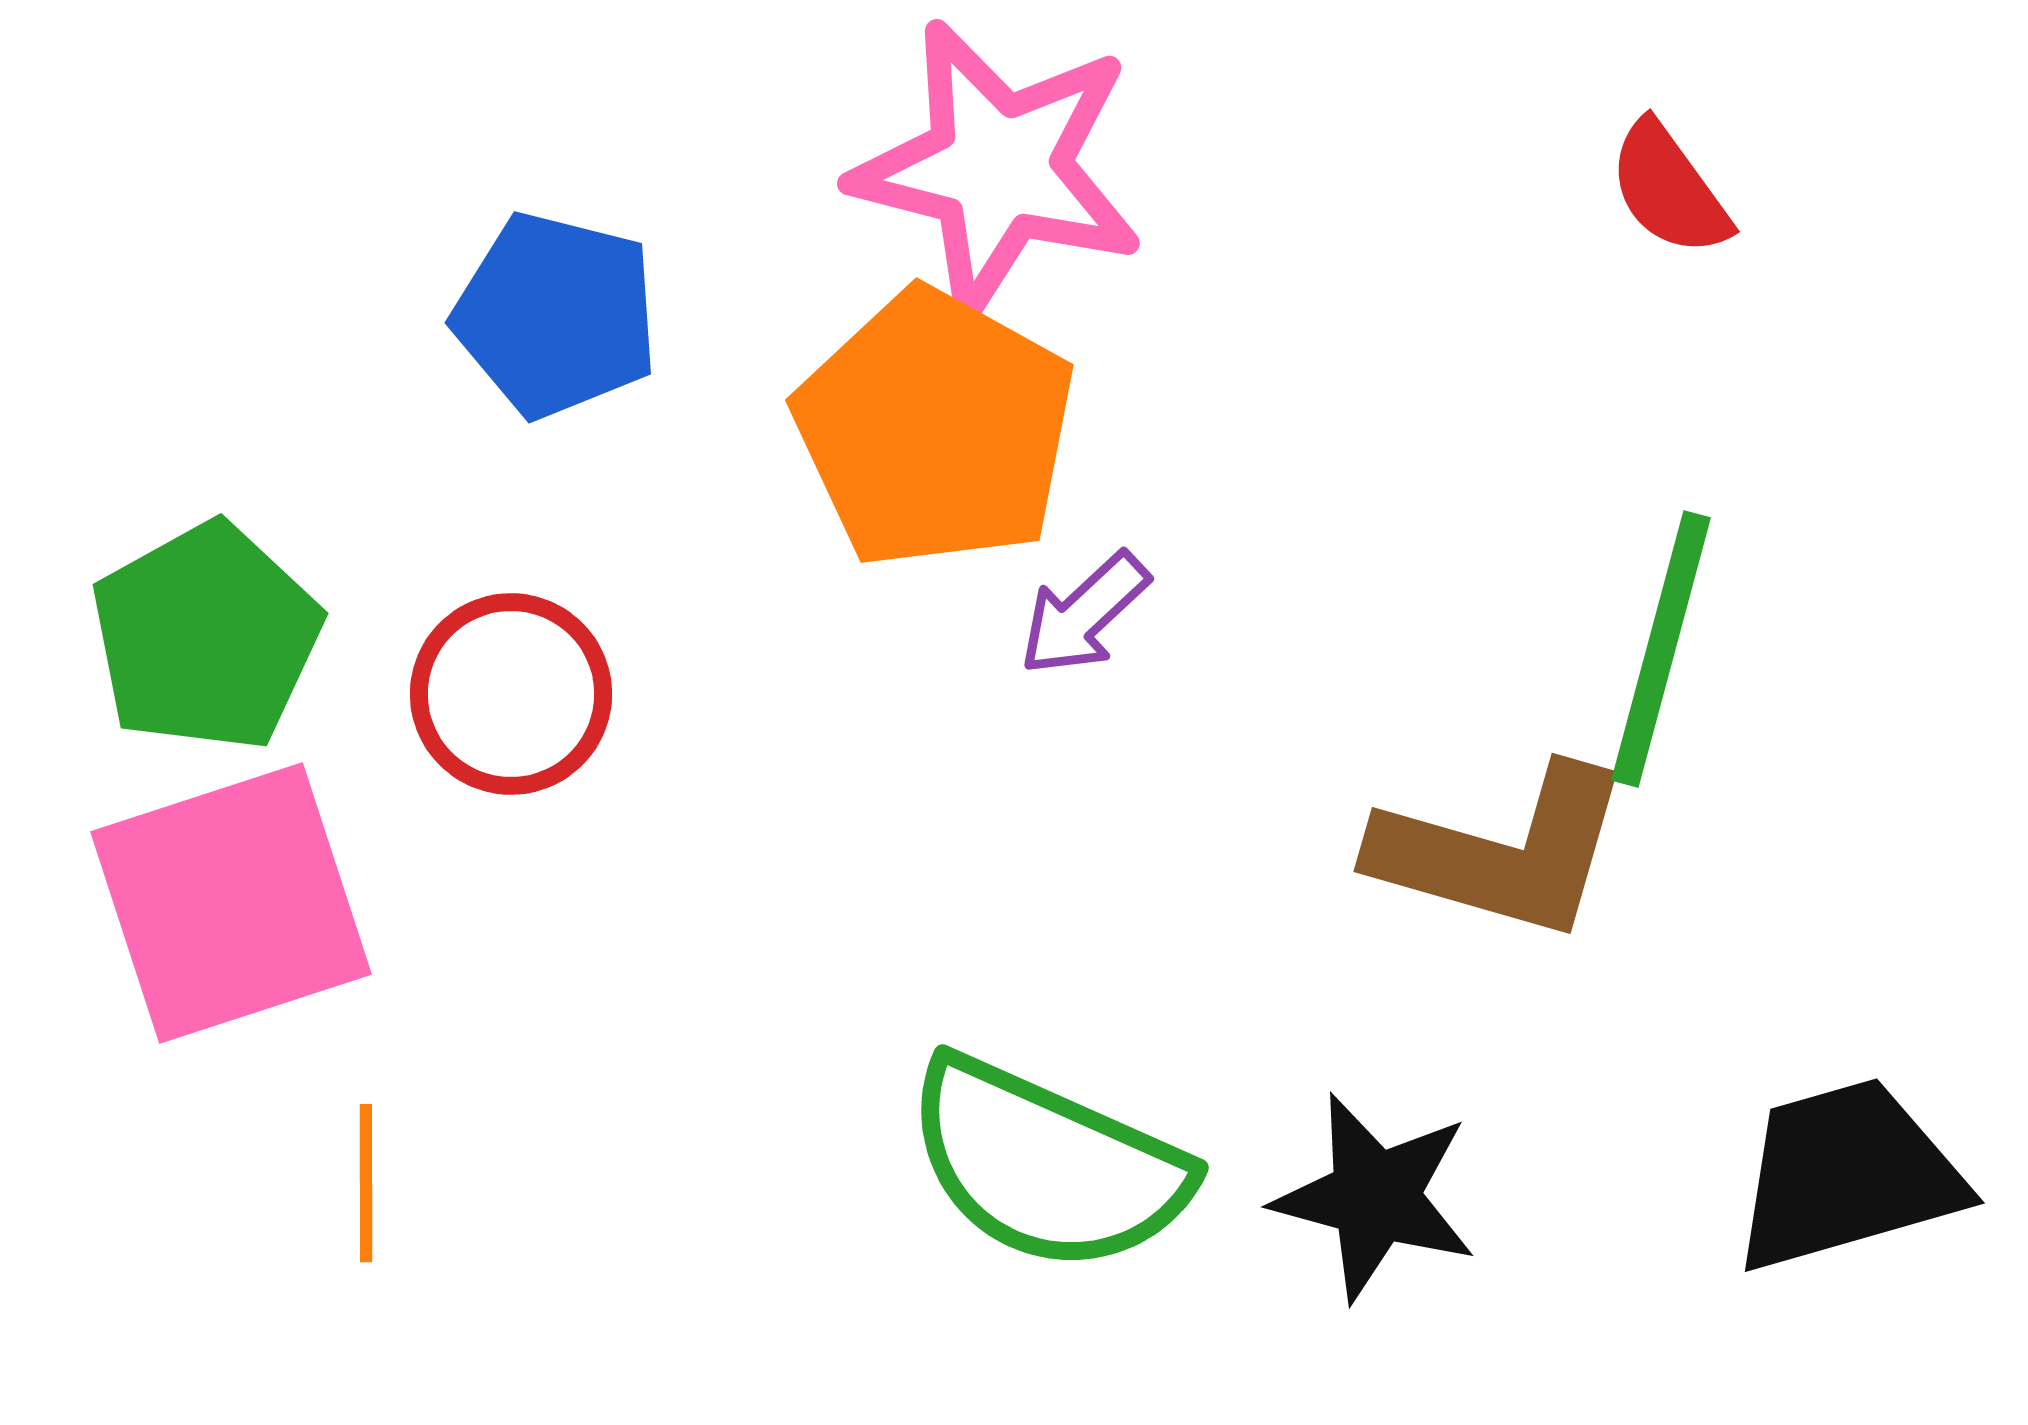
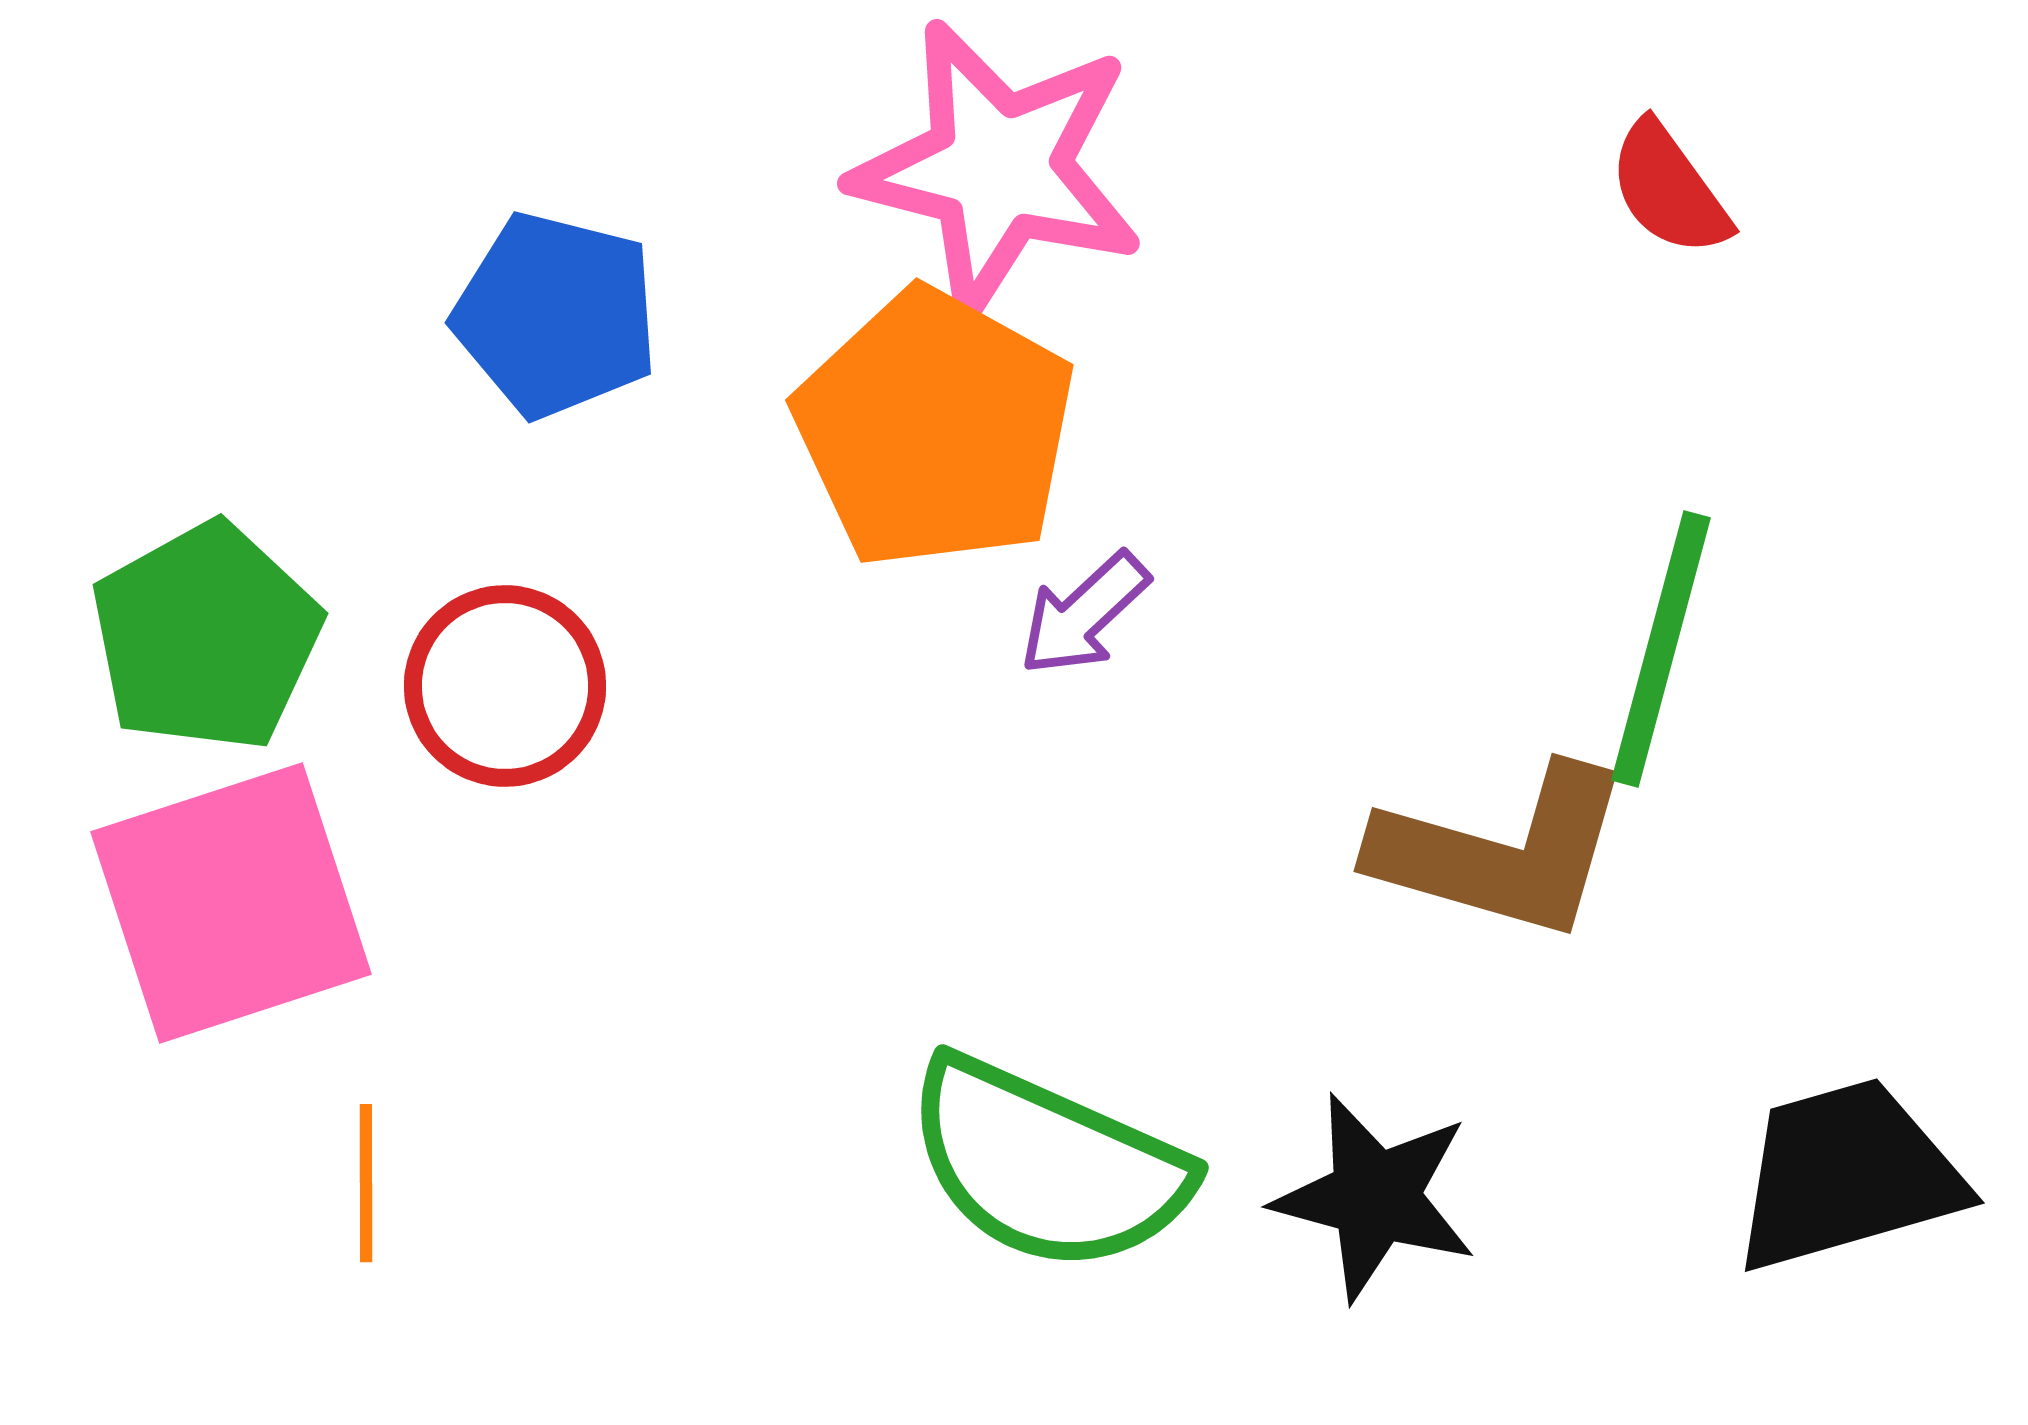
red circle: moved 6 px left, 8 px up
